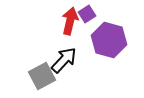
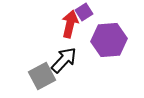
purple square: moved 3 px left, 2 px up
red arrow: moved 3 px down
purple hexagon: rotated 20 degrees counterclockwise
